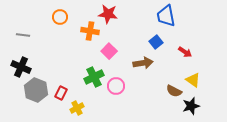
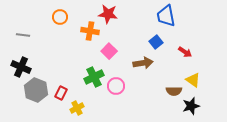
brown semicircle: rotated 28 degrees counterclockwise
